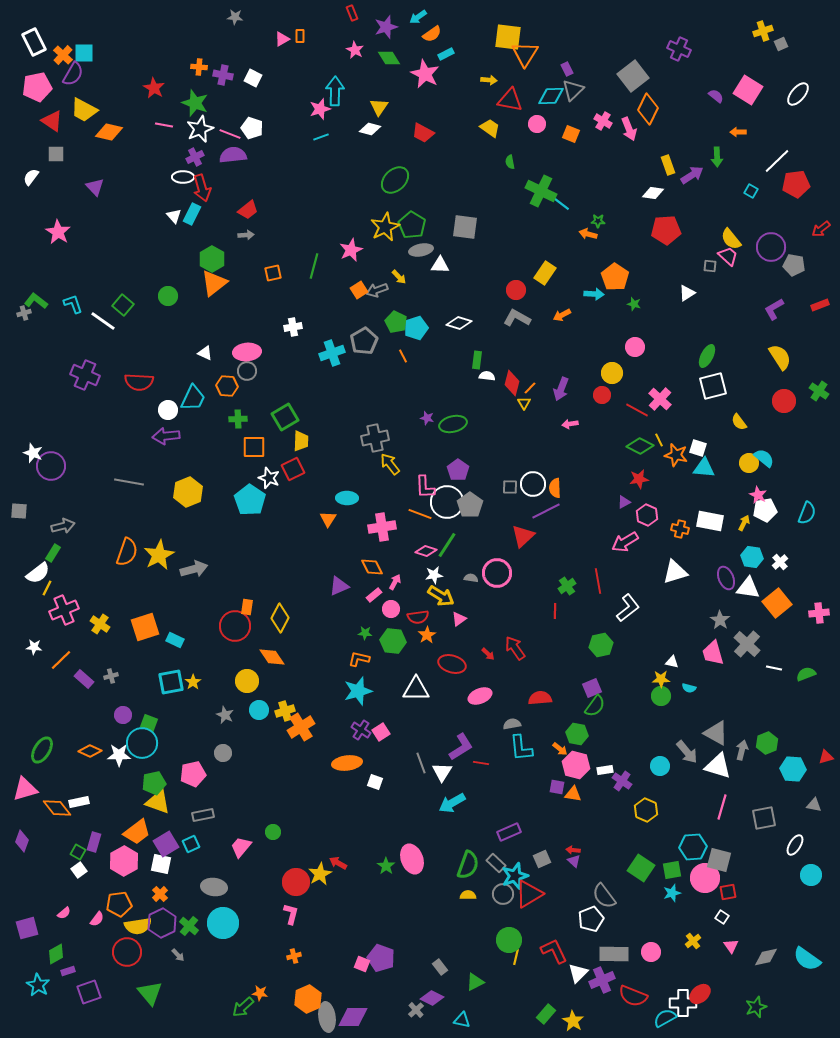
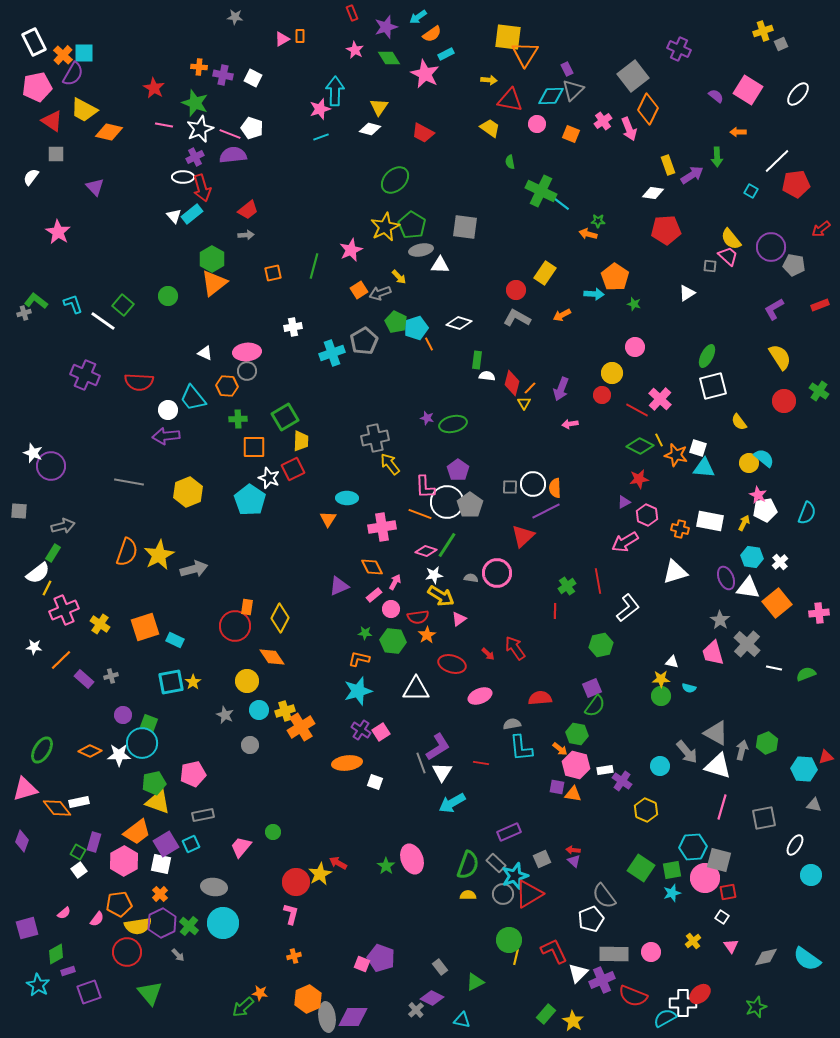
pink cross at (603, 121): rotated 24 degrees clockwise
cyan rectangle at (192, 214): rotated 25 degrees clockwise
gray arrow at (377, 290): moved 3 px right, 3 px down
orange line at (403, 356): moved 26 px right, 12 px up
cyan trapezoid at (193, 398): rotated 116 degrees clockwise
purple L-shape at (461, 747): moved 23 px left
gray circle at (223, 753): moved 27 px right, 8 px up
cyan hexagon at (793, 769): moved 11 px right
